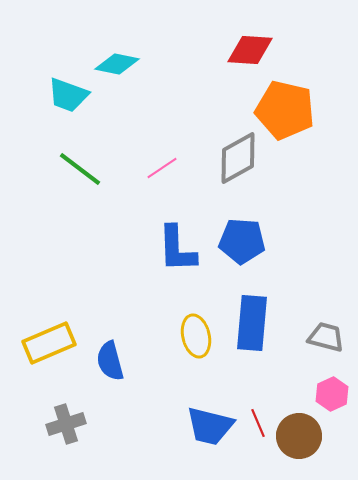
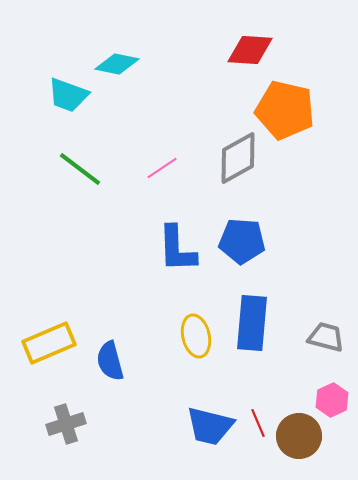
pink hexagon: moved 6 px down
